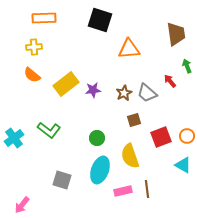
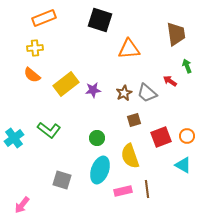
orange rectangle: rotated 20 degrees counterclockwise
yellow cross: moved 1 px right, 1 px down
red arrow: rotated 16 degrees counterclockwise
